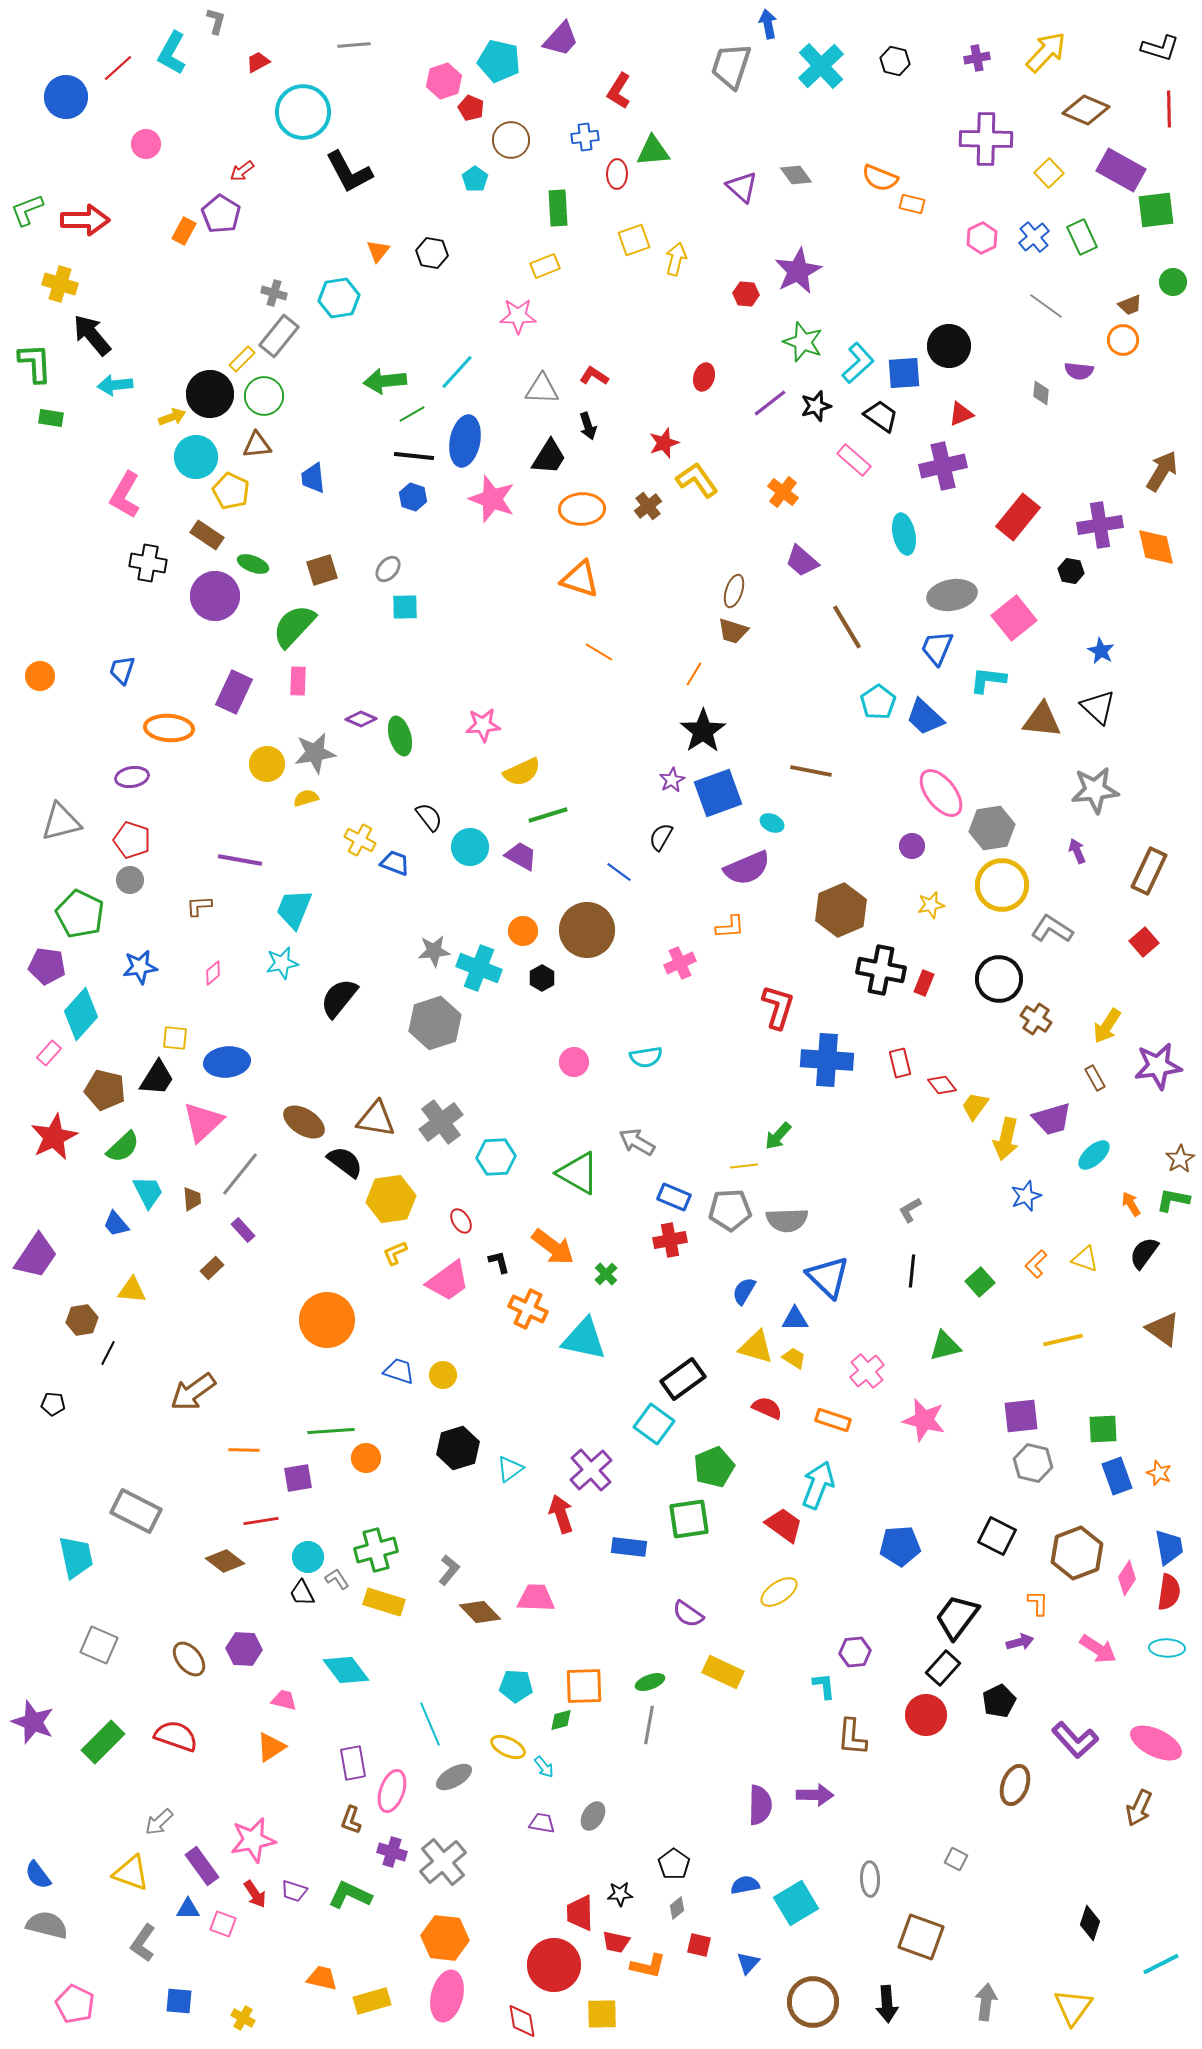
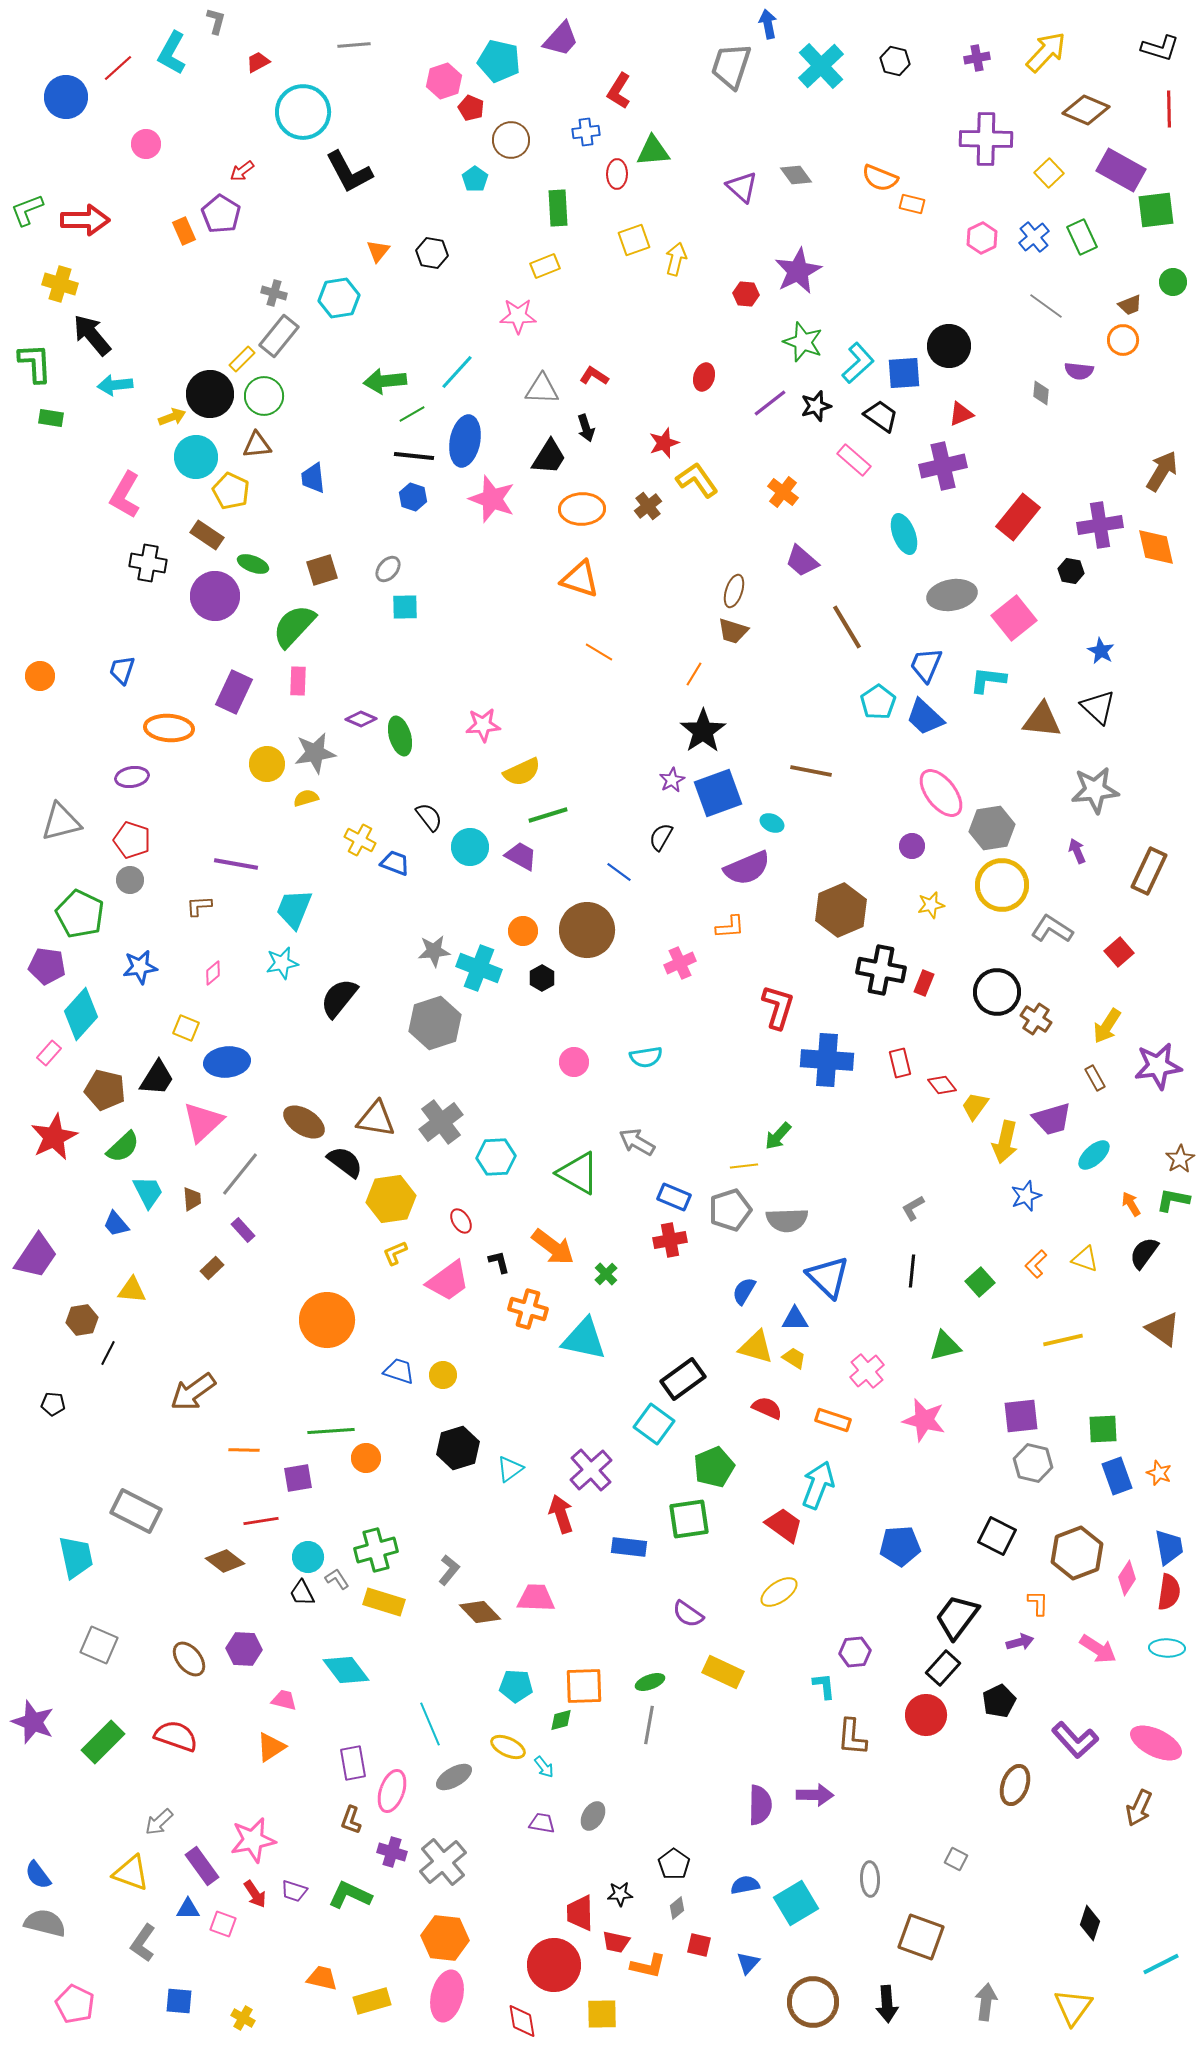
blue cross at (585, 137): moved 1 px right, 5 px up
orange rectangle at (184, 231): rotated 52 degrees counterclockwise
black arrow at (588, 426): moved 2 px left, 2 px down
cyan ellipse at (904, 534): rotated 9 degrees counterclockwise
blue trapezoid at (937, 648): moved 11 px left, 17 px down
purple line at (240, 860): moved 4 px left, 4 px down
red square at (1144, 942): moved 25 px left, 10 px down
black circle at (999, 979): moved 2 px left, 13 px down
yellow square at (175, 1038): moved 11 px right, 10 px up; rotated 16 degrees clockwise
yellow arrow at (1006, 1139): moved 1 px left, 3 px down
gray pentagon at (730, 1210): rotated 15 degrees counterclockwise
gray L-shape at (910, 1210): moved 3 px right, 2 px up
orange cross at (528, 1309): rotated 9 degrees counterclockwise
gray semicircle at (47, 1925): moved 2 px left, 2 px up
